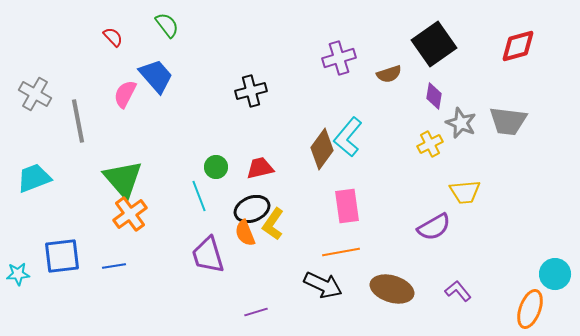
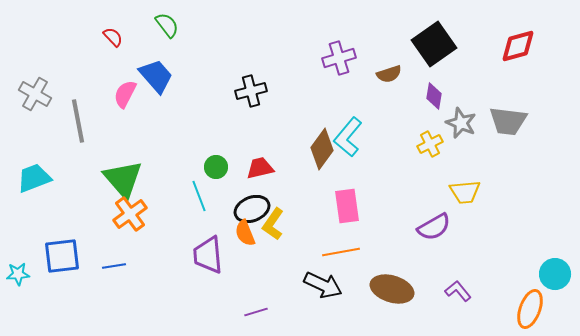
purple trapezoid: rotated 12 degrees clockwise
